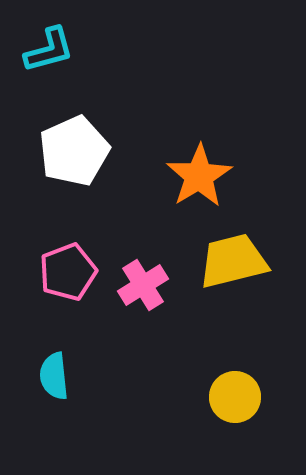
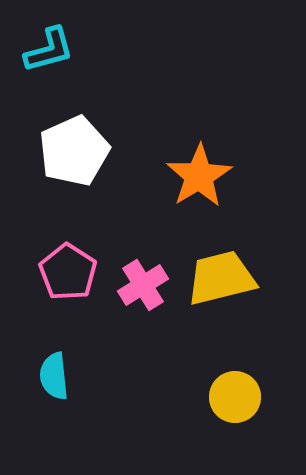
yellow trapezoid: moved 12 px left, 17 px down
pink pentagon: rotated 18 degrees counterclockwise
